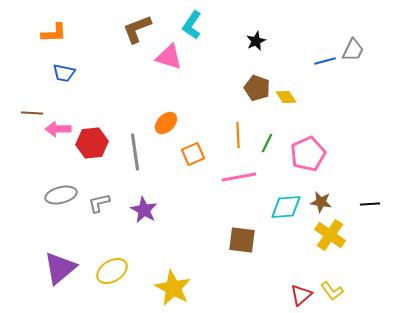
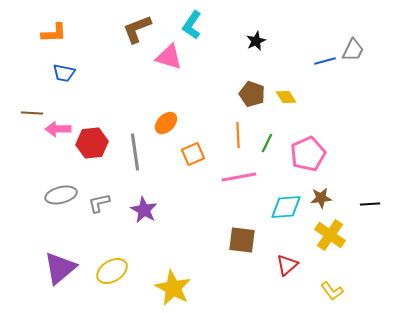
brown pentagon: moved 5 px left, 6 px down
brown star: moved 4 px up; rotated 15 degrees counterclockwise
red triangle: moved 14 px left, 30 px up
